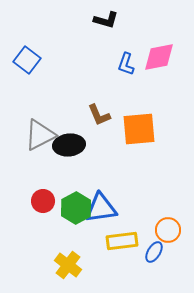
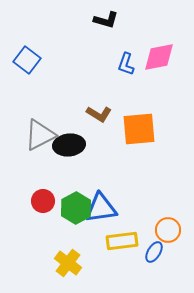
brown L-shape: moved 1 px up; rotated 35 degrees counterclockwise
yellow cross: moved 2 px up
